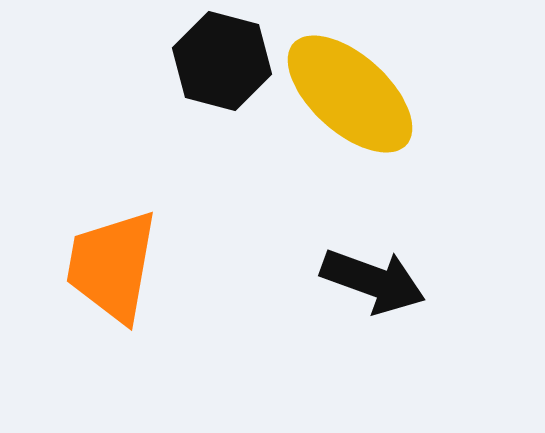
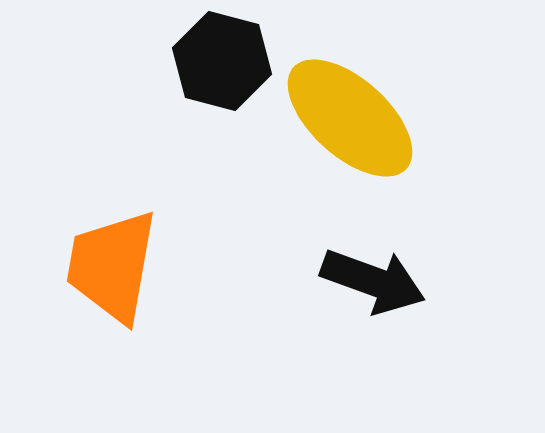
yellow ellipse: moved 24 px down
